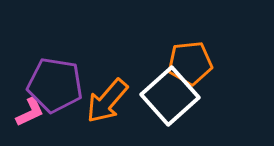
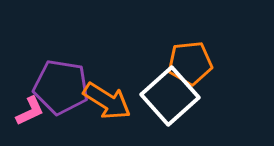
purple pentagon: moved 6 px right, 2 px down
orange arrow: rotated 99 degrees counterclockwise
pink L-shape: moved 1 px up
